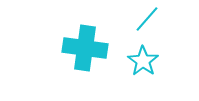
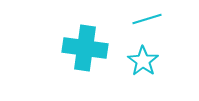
cyan line: rotated 32 degrees clockwise
